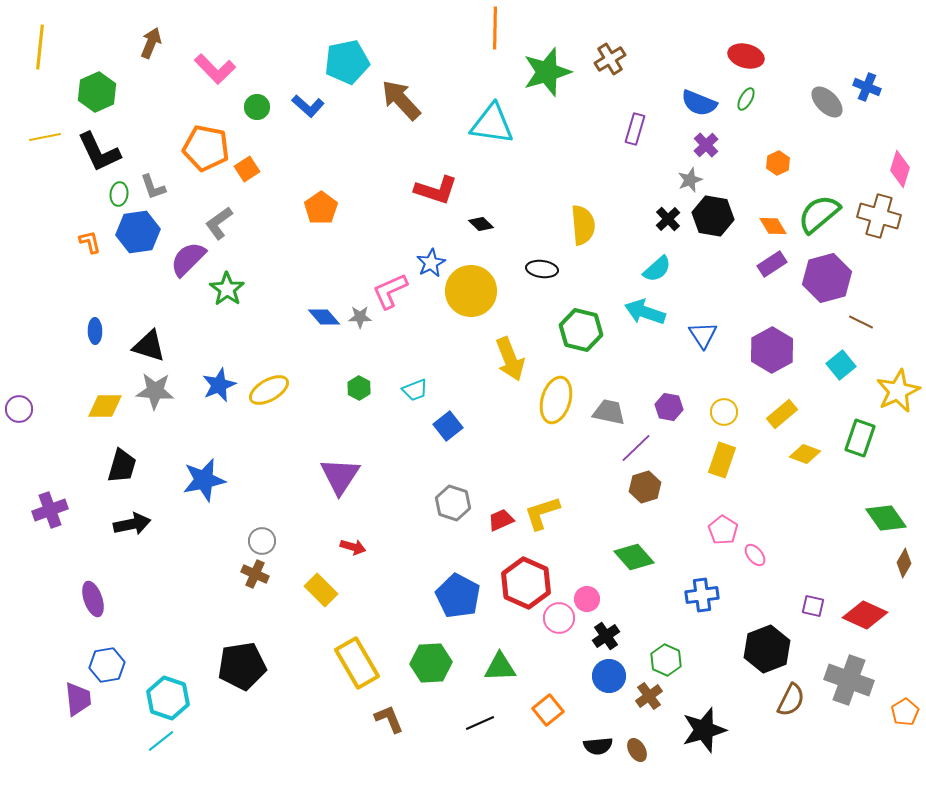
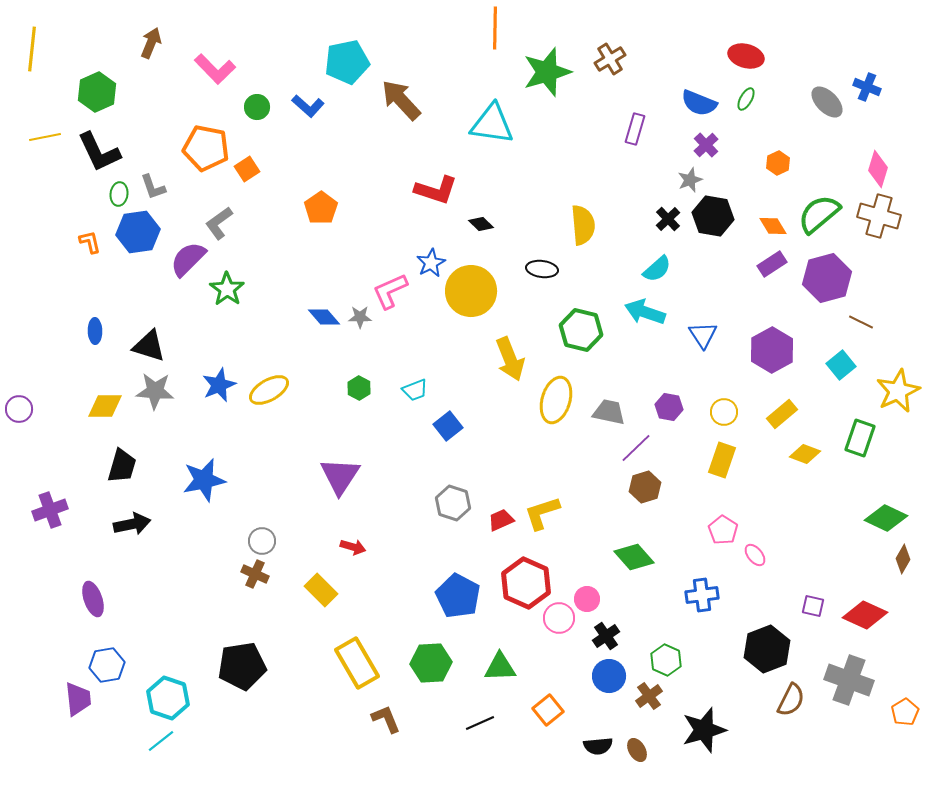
yellow line at (40, 47): moved 8 px left, 2 px down
pink diamond at (900, 169): moved 22 px left
green diamond at (886, 518): rotated 30 degrees counterclockwise
brown diamond at (904, 563): moved 1 px left, 4 px up
brown L-shape at (389, 719): moved 3 px left
